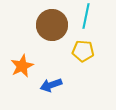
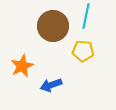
brown circle: moved 1 px right, 1 px down
